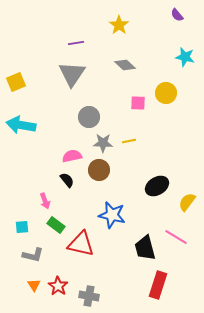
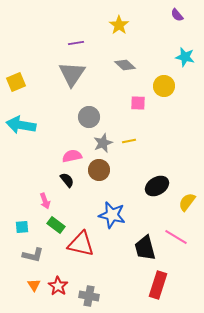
yellow circle: moved 2 px left, 7 px up
gray star: rotated 24 degrees counterclockwise
